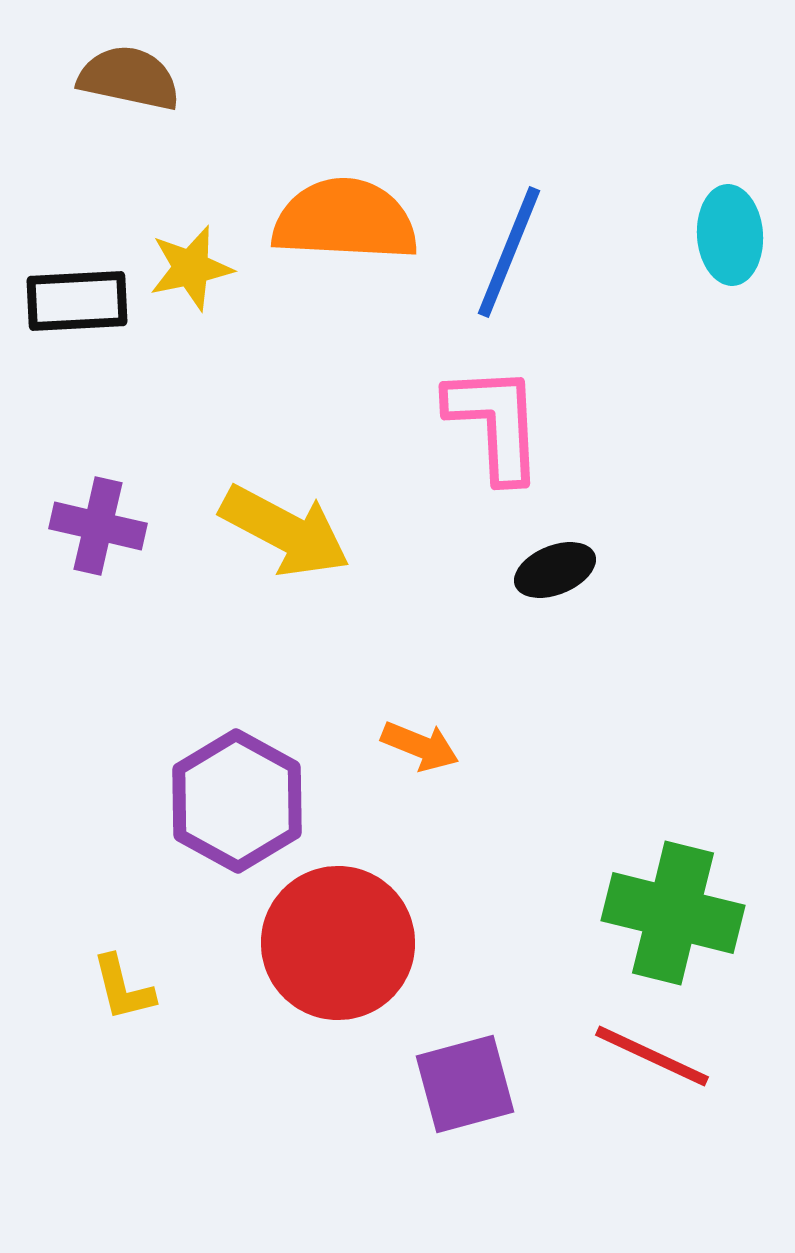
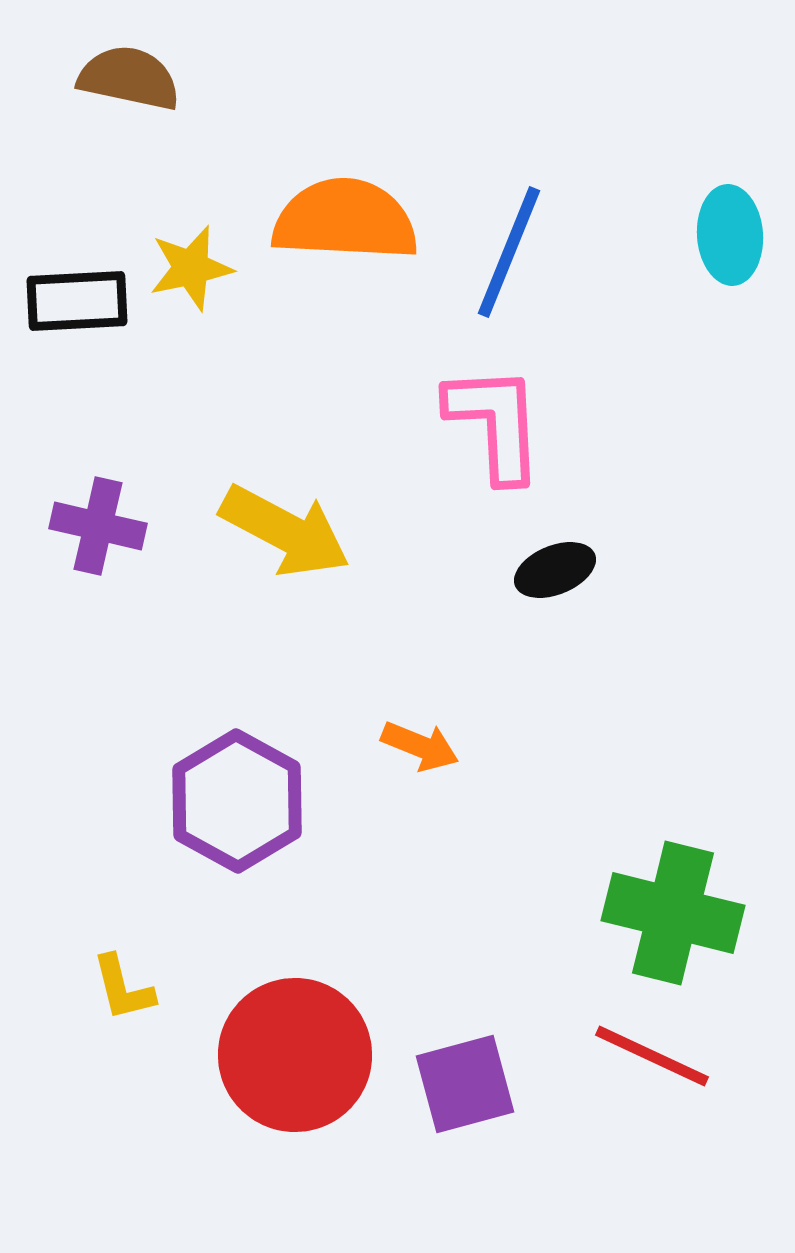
red circle: moved 43 px left, 112 px down
